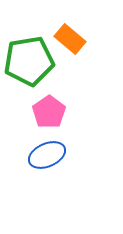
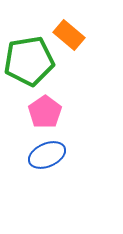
orange rectangle: moved 1 px left, 4 px up
pink pentagon: moved 4 px left
